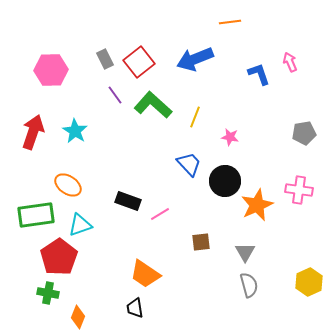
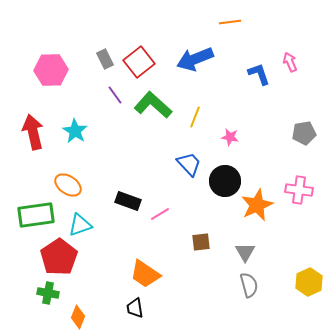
red arrow: rotated 32 degrees counterclockwise
